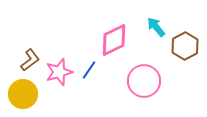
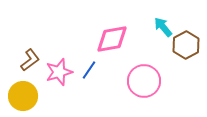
cyan arrow: moved 7 px right
pink diamond: moved 2 px left, 1 px up; rotated 16 degrees clockwise
brown hexagon: moved 1 px right, 1 px up
yellow circle: moved 2 px down
